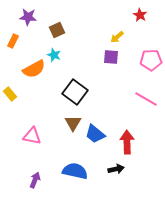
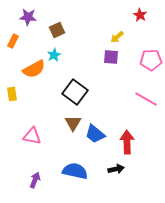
cyan star: rotated 24 degrees clockwise
yellow rectangle: moved 2 px right; rotated 32 degrees clockwise
